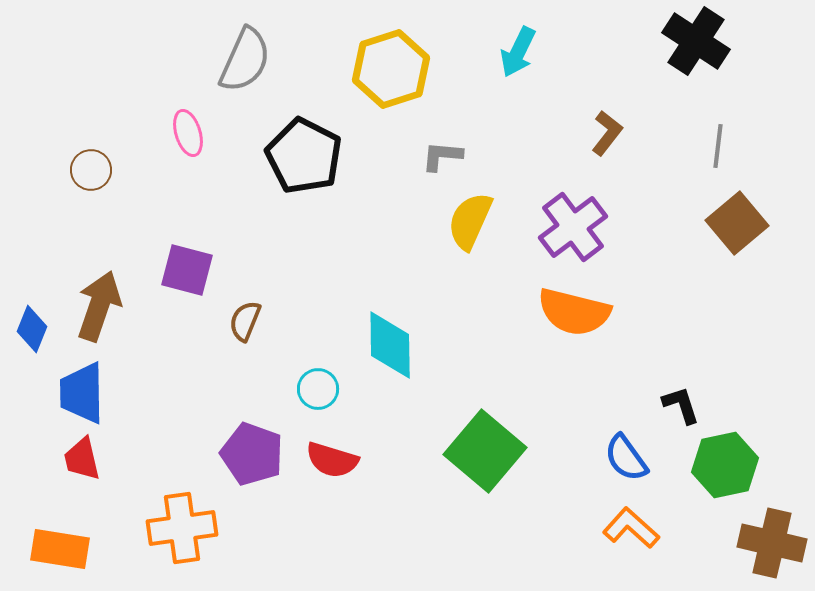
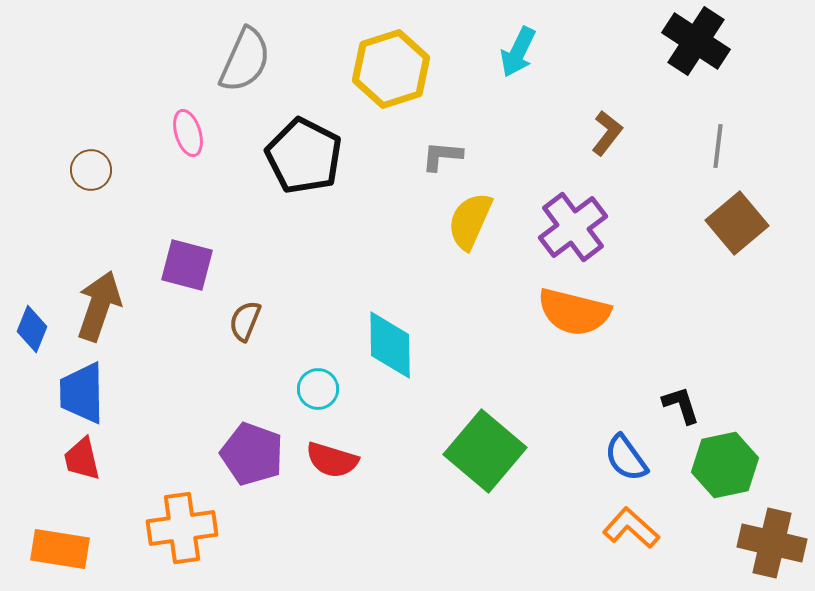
purple square: moved 5 px up
